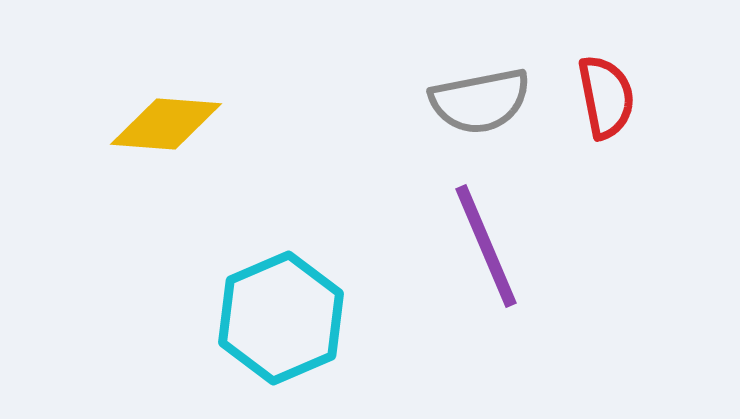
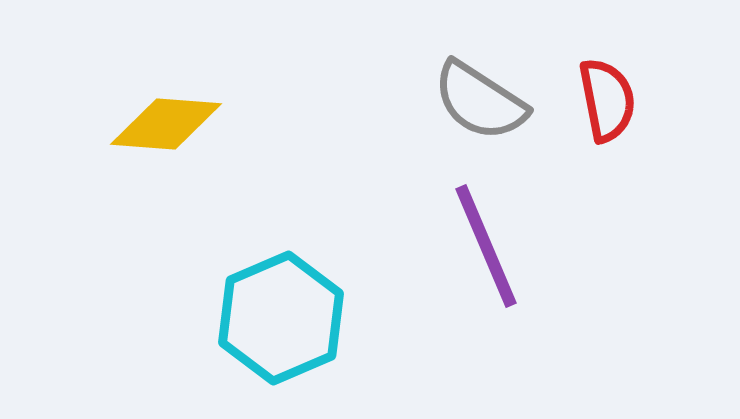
red semicircle: moved 1 px right, 3 px down
gray semicircle: rotated 44 degrees clockwise
